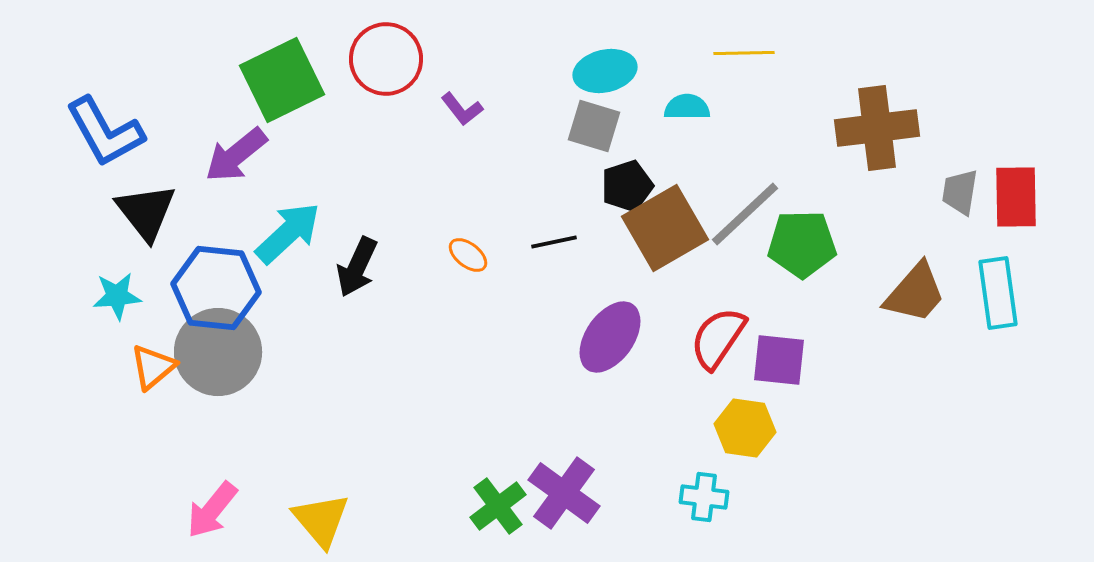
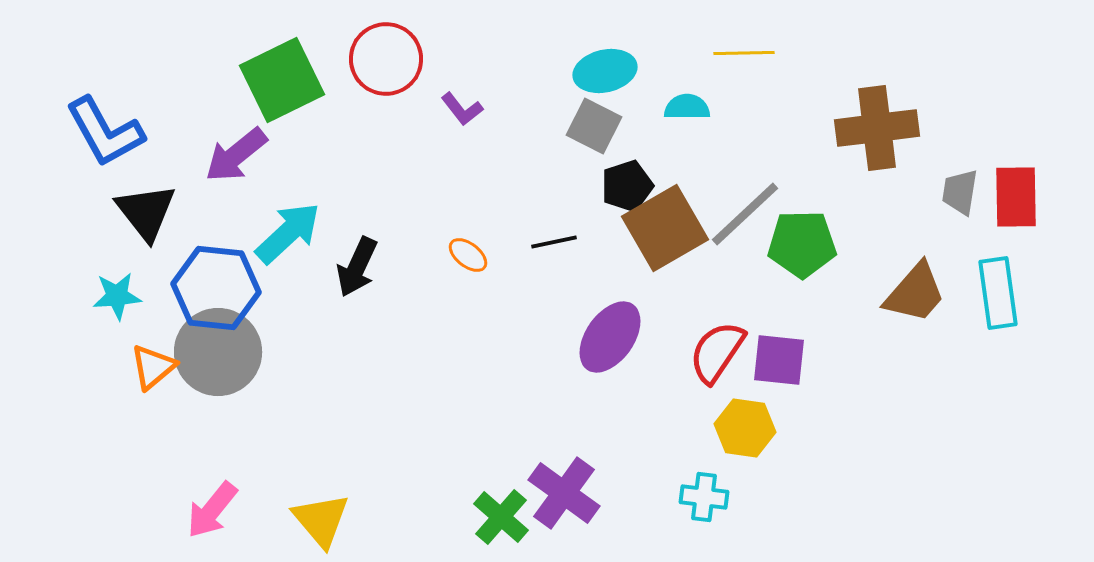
gray square: rotated 10 degrees clockwise
red semicircle: moved 1 px left, 14 px down
green cross: moved 3 px right, 11 px down; rotated 12 degrees counterclockwise
